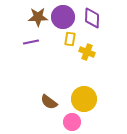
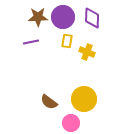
yellow rectangle: moved 3 px left, 2 px down
pink circle: moved 1 px left, 1 px down
